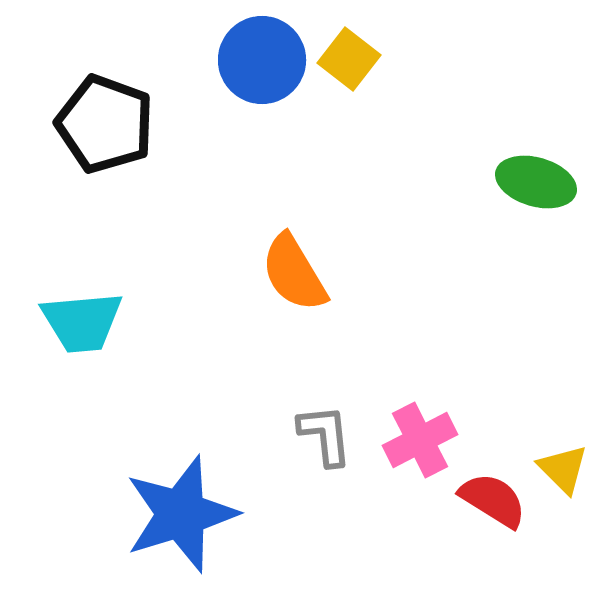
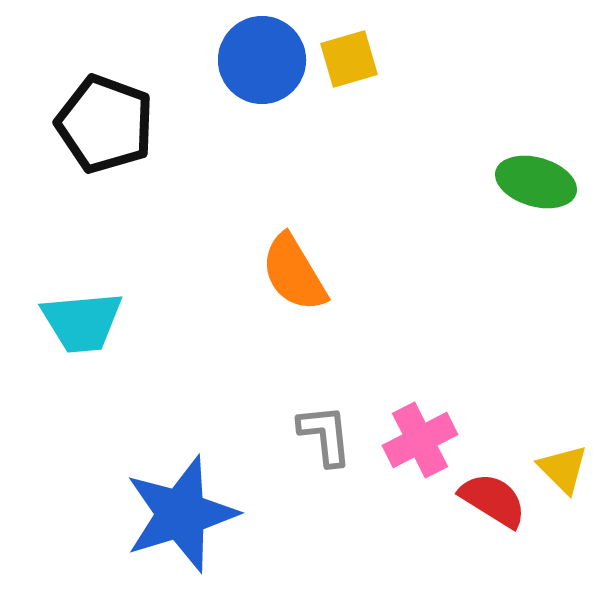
yellow square: rotated 36 degrees clockwise
